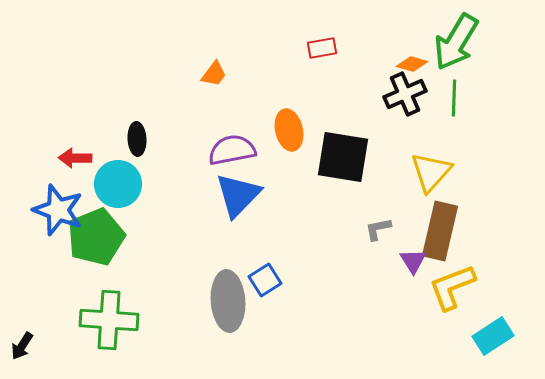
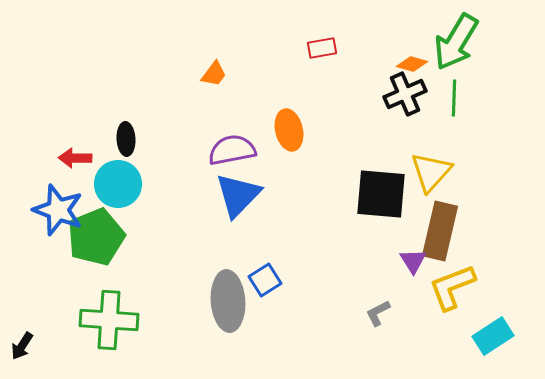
black ellipse: moved 11 px left
black square: moved 38 px right, 37 px down; rotated 4 degrees counterclockwise
gray L-shape: moved 84 px down; rotated 16 degrees counterclockwise
